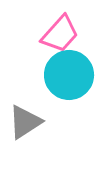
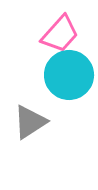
gray triangle: moved 5 px right
